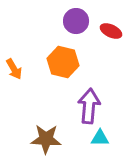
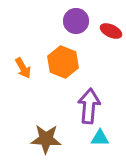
orange hexagon: rotated 8 degrees clockwise
orange arrow: moved 9 px right, 1 px up
